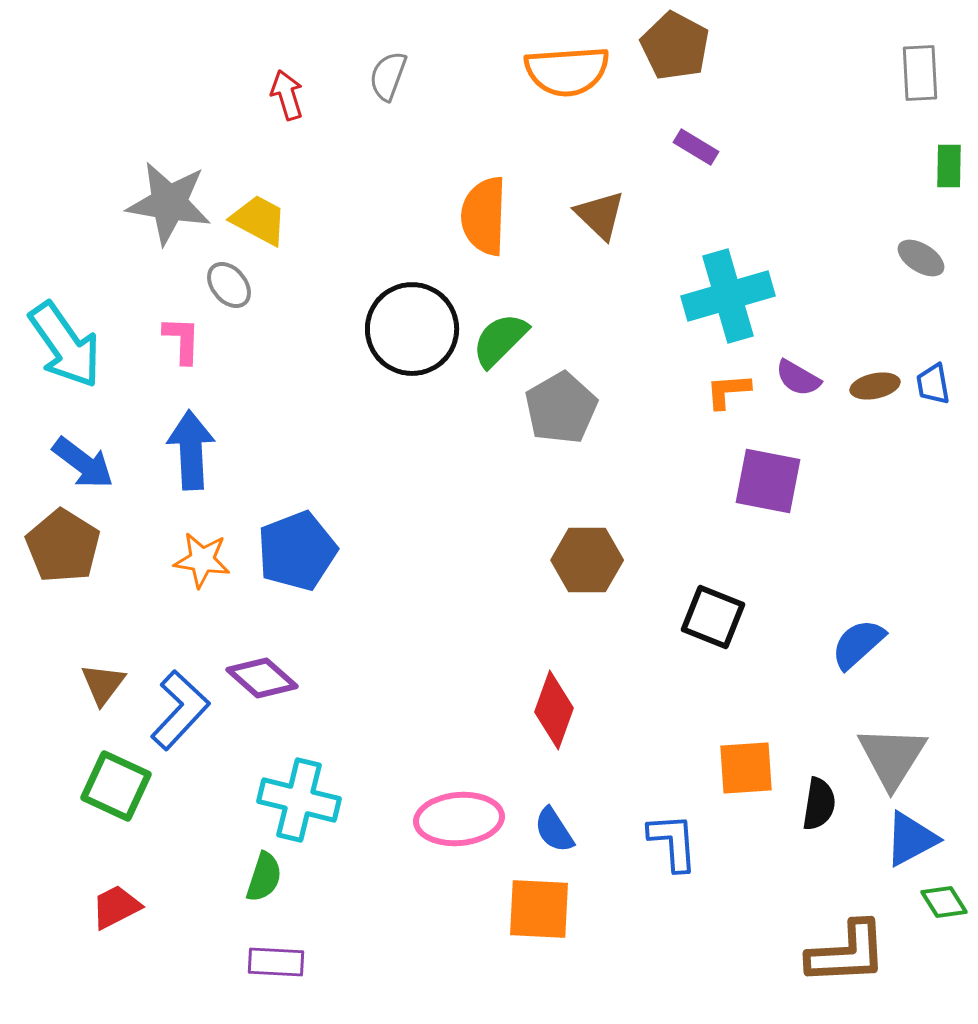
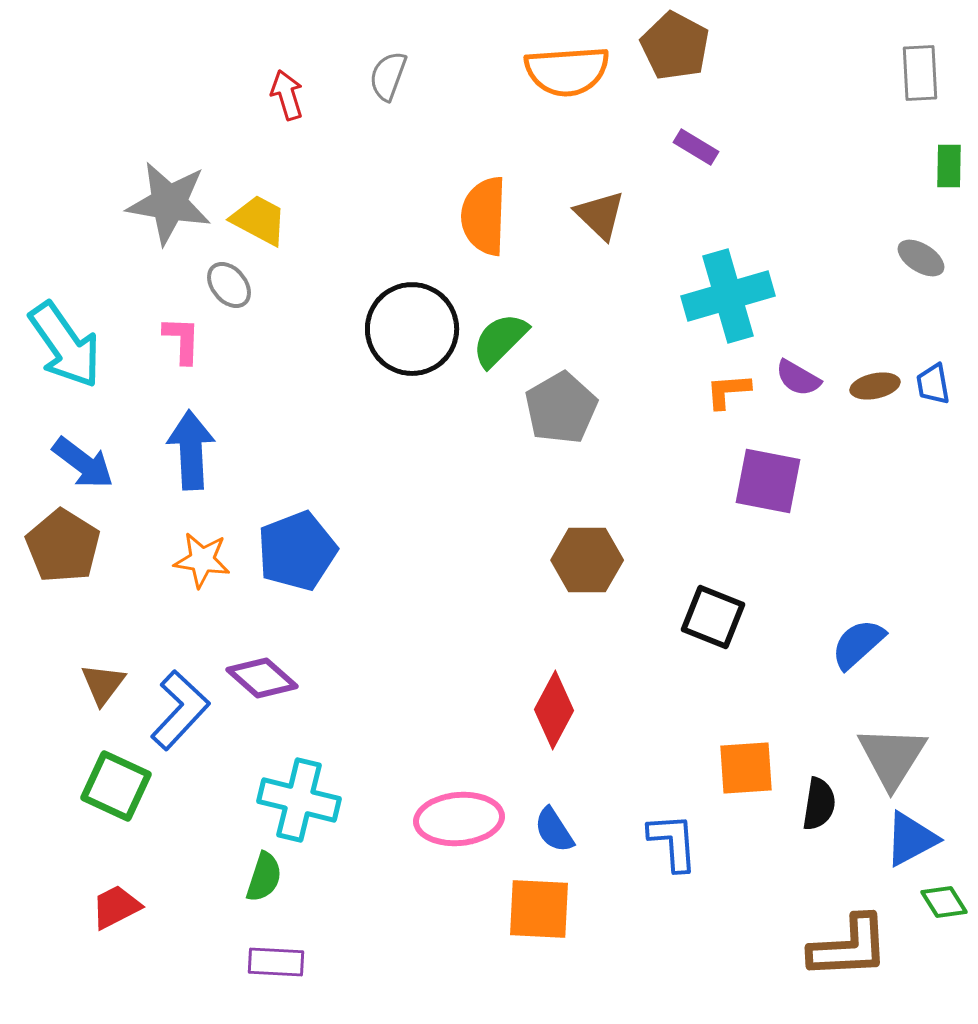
red diamond at (554, 710): rotated 8 degrees clockwise
brown L-shape at (847, 953): moved 2 px right, 6 px up
